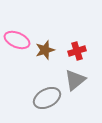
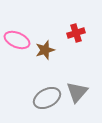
red cross: moved 1 px left, 18 px up
gray triangle: moved 2 px right, 12 px down; rotated 10 degrees counterclockwise
